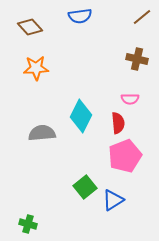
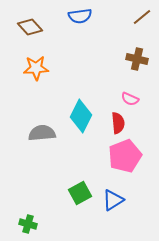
pink semicircle: rotated 24 degrees clockwise
green square: moved 5 px left, 6 px down; rotated 10 degrees clockwise
